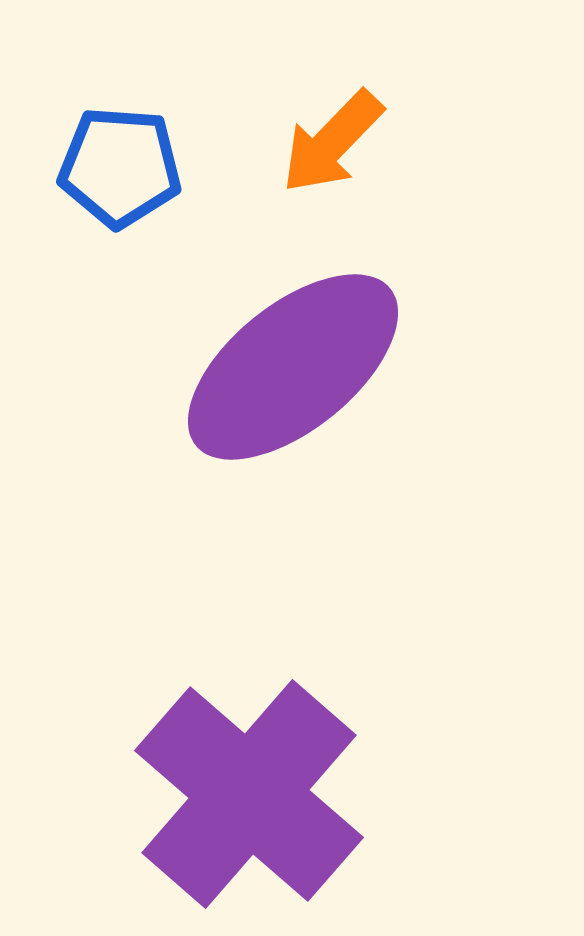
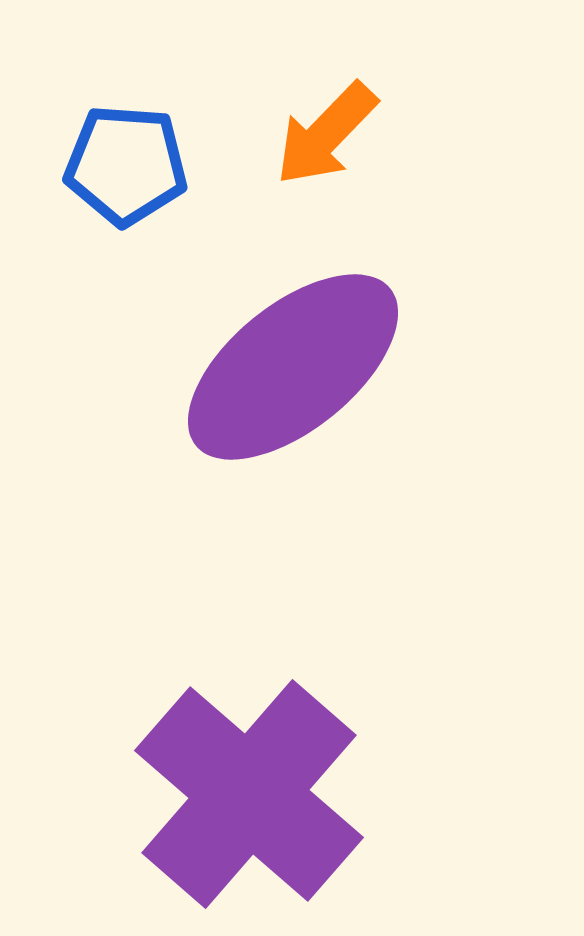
orange arrow: moved 6 px left, 8 px up
blue pentagon: moved 6 px right, 2 px up
